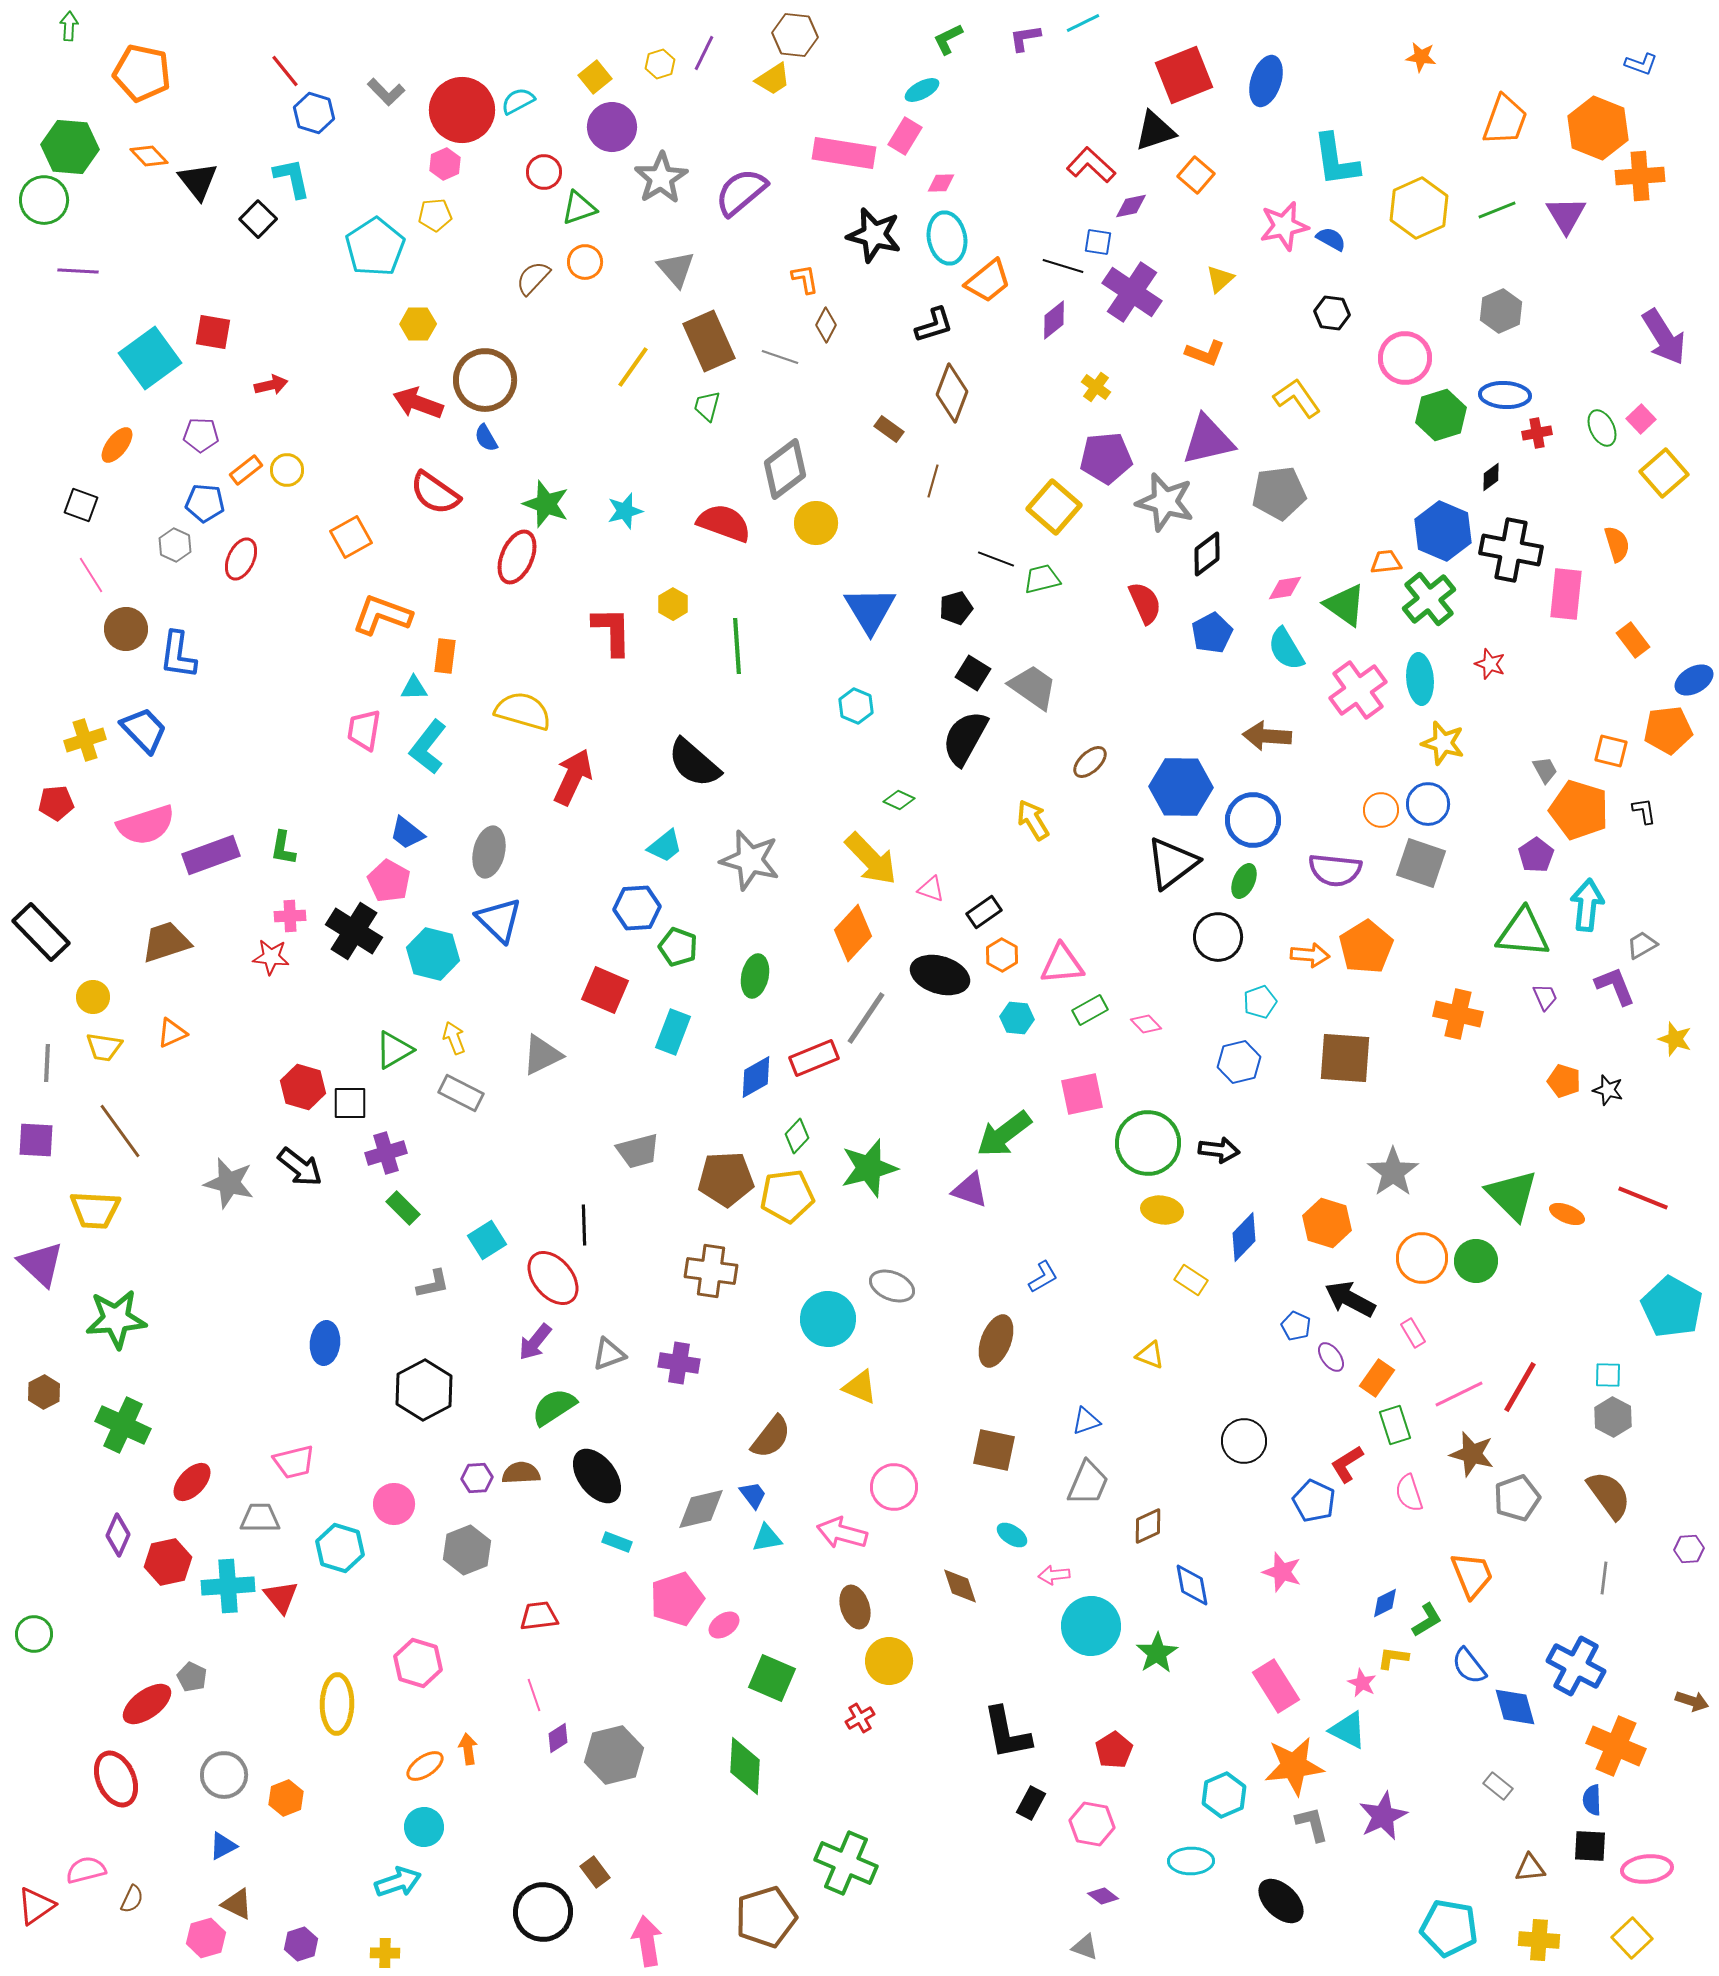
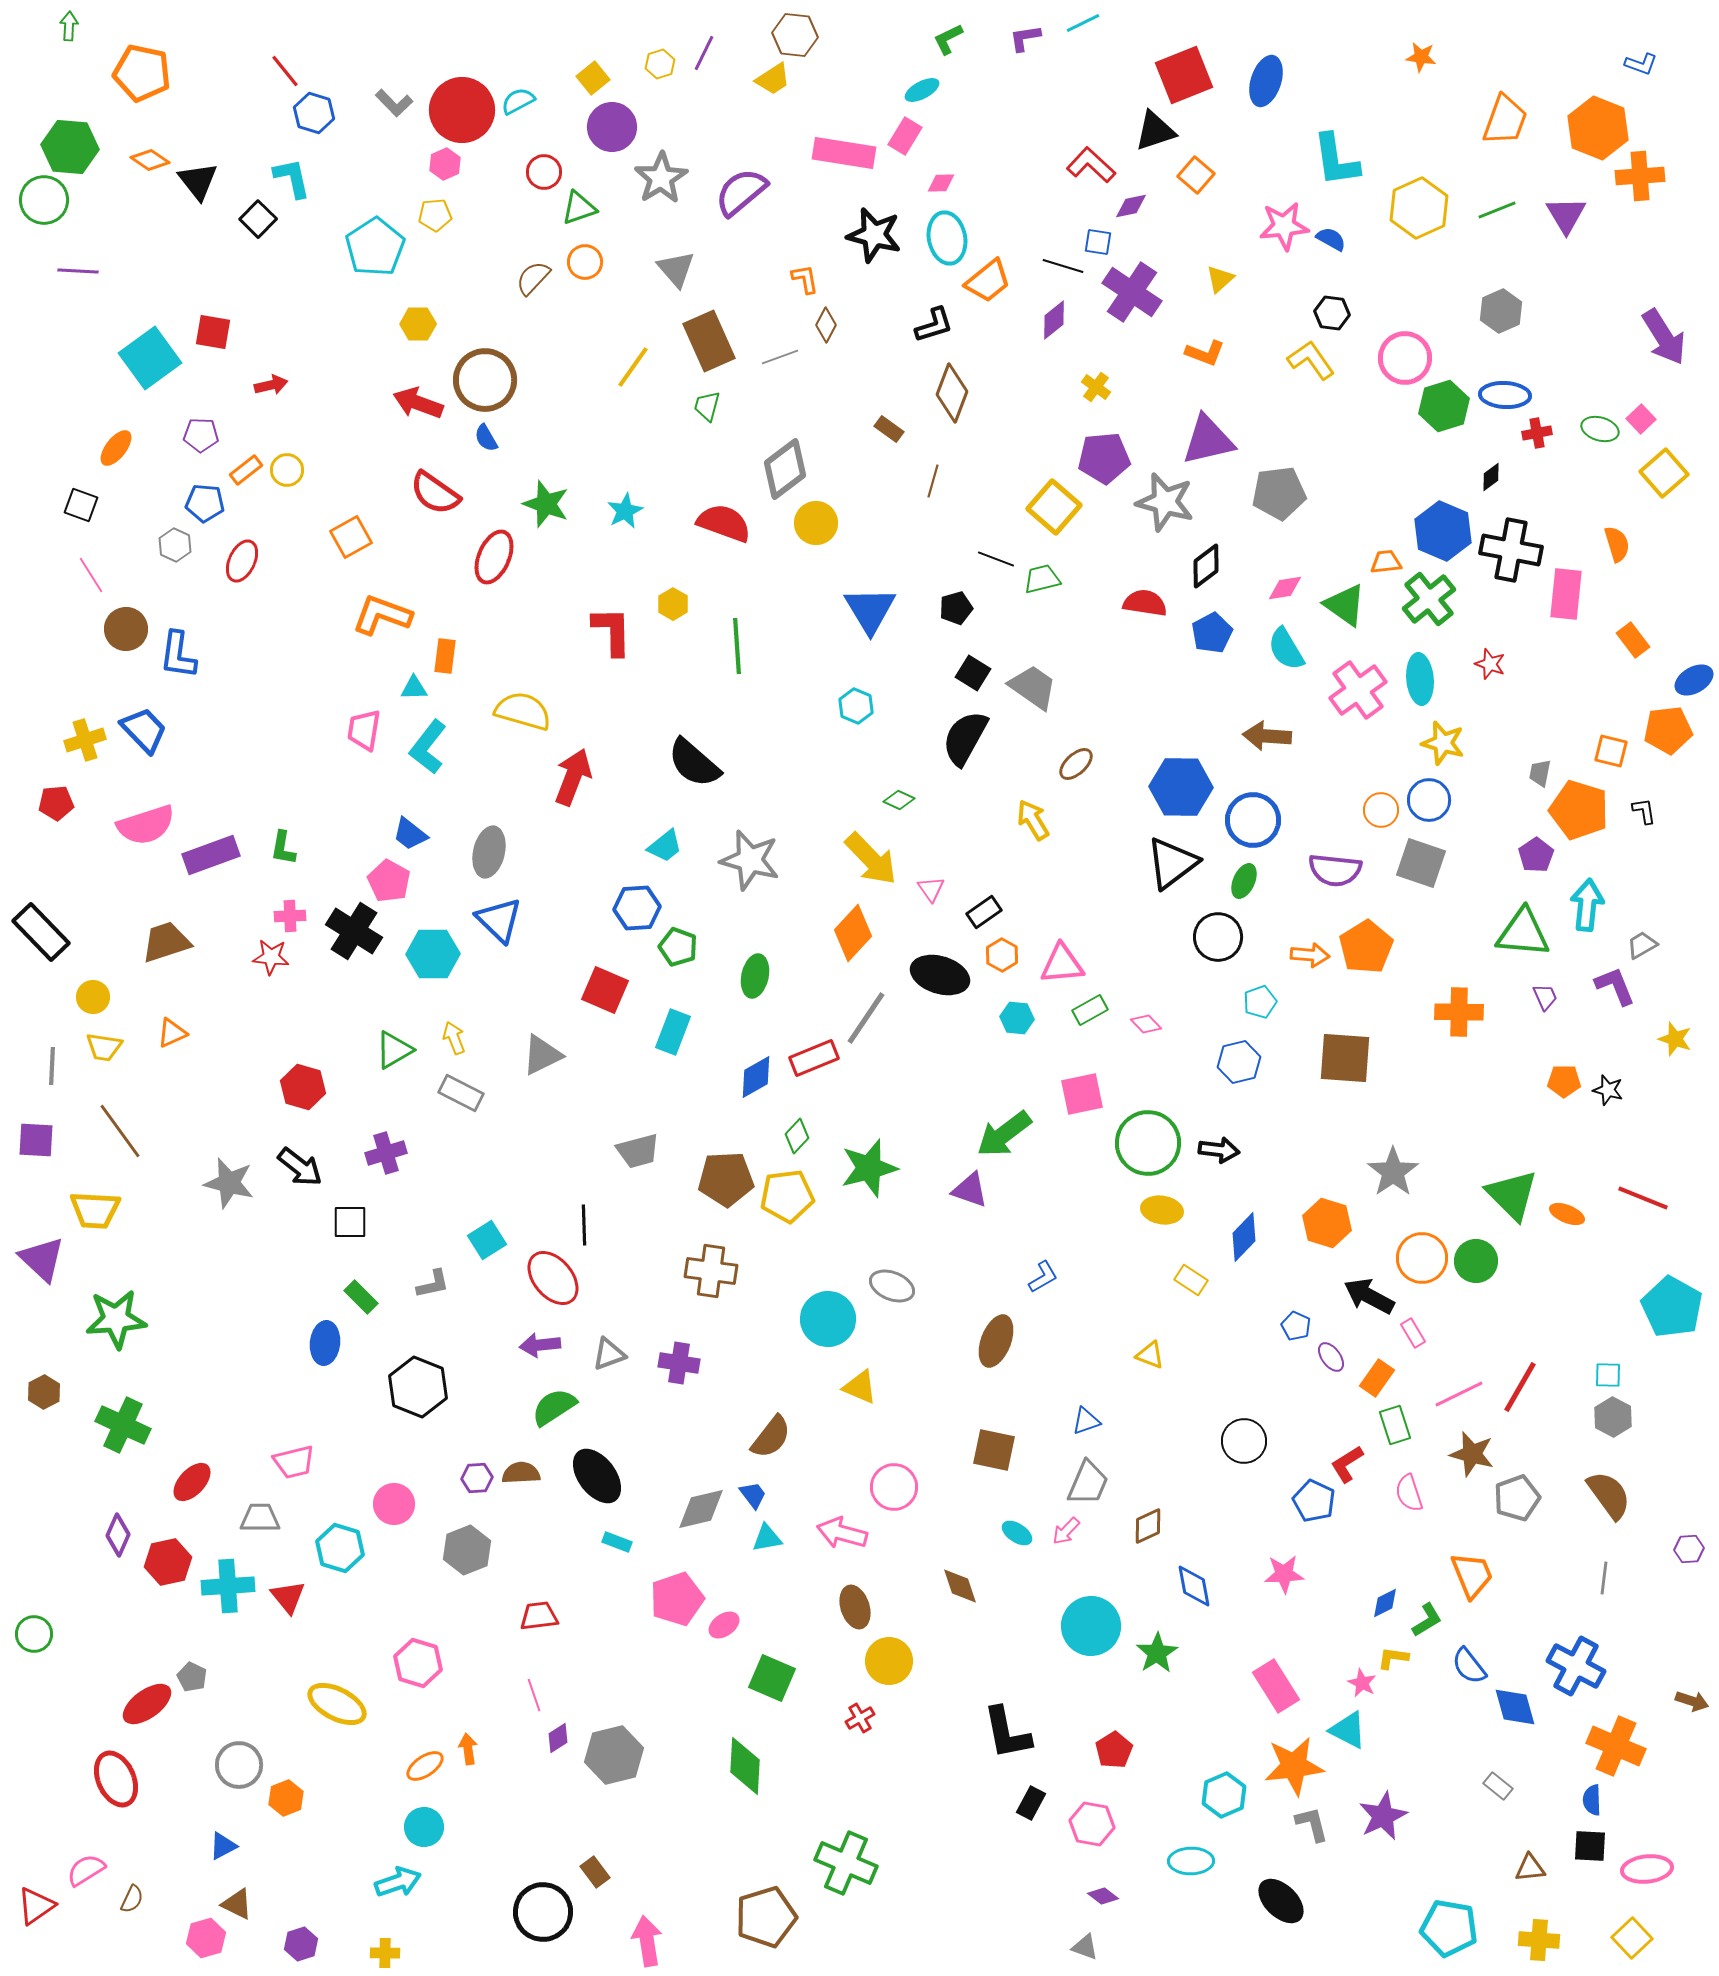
yellow square at (595, 77): moved 2 px left, 1 px down
gray L-shape at (386, 92): moved 8 px right, 11 px down
orange diamond at (149, 156): moved 1 px right, 4 px down; rotated 12 degrees counterclockwise
pink star at (1284, 226): rotated 6 degrees clockwise
gray line at (780, 357): rotated 39 degrees counterclockwise
yellow L-shape at (1297, 398): moved 14 px right, 38 px up
green hexagon at (1441, 415): moved 3 px right, 9 px up
green ellipse at (1602, 428): moved 2 px left, 1 px down; rotated 48 degrees counterclockwise
orange ellipse at (117, 445): moved 1 px left, 3 px down
purple pentagon at (1106, 458): moved 2 px left
cyan star at (625, 511): rotated 12 degrees counterclockwise
black diamond at (1207, 554): moved 1 px left, 12 px down
red ellipse at (517, 557): moved 23 px left
red ellipse at (241, 559): moved 1 px right, 2 px down
red semicircle at (1145, 603): rotated 57 degrees counterclockwise
brown ellipse at (1090, 762): moved 14 px left, 2 px down
gray trapezoid at (1545, 770): moved 5 px left, 3 px down; rotated 140 degrees counterclockwise
red arrow at (573, 777): rotated 4 degrees counterclockwise
blue circle at (1428, 804): moved 1 px right, 4 px up
blue trapezoid at (407, 833): moved 3 px right, 1 px down
pink triangle at (931, 889): rotated 36 degrees clockwise
cyan hexagon at (433, 954): rotated 15 degrees counterclockwise
orange cross at (1458, 1014): moved 1 px right, 2 px up; rotated 12 degrees counterclockwise
gray line at (47, 1063): moved 5 px right, 3 px down
orange pentagon at (1564, 1081): rotated 16 degrees counterclockwise
black square at (350, 1103): moved 119 px down
green rectangle at (403, 1208): moved 42 px left, 89 px down
purple triangle at (41, 1264): moved 1 px right, 5 px up
black arrow at (1350, 1299): moved 19 px right, 3 px up
purple arrow at (535, 1342): moved 5 px right, 3 px down; rotated 45 degrees clockwise
black hexagon at (424, 1390): moved 6 px left, 3 px up; rotated 10 degrees counterclockwise
cyan ellipse at (1012, 1535): moved 5 px right, 2 px up
pink star at (1282, 1572): moved 2 px right, 2 px down; rotated 21 degrees counterclockwise
pink arrow at (1054, 1575): moved 12 px right, 44 px up; rotated 40 degrees counterclockwise
blue diamond at (1192, 1585): moved 2 px right, 1 px down
red triangle at (281, 1597): moved 7 px right
yellow ellipse at (337, 1704): rotated 64 degrees counterclockwise
gray circle at (224, 1775): moved 15 px right, 10 px up
pink semicircle at (86, 1870): rotated 18 degrees counterclockwise
